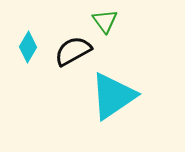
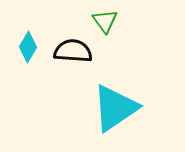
black semicircle: rotated 33 degrees clockwise
cyan triangle: moved 2 px right, 12 px down
